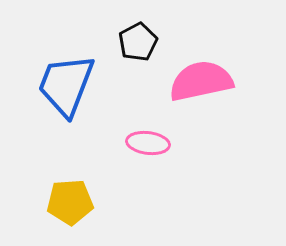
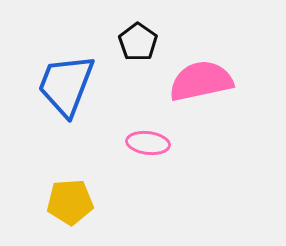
black pentagon: rotated 9 degrees counterclockwise
